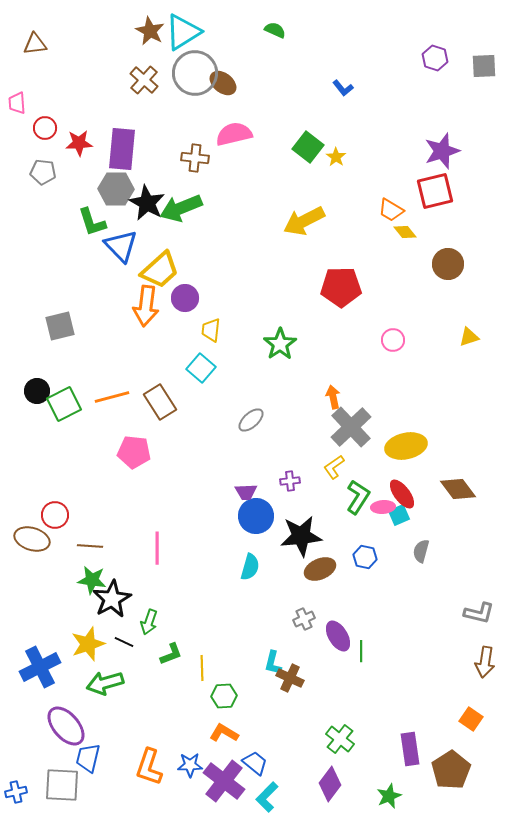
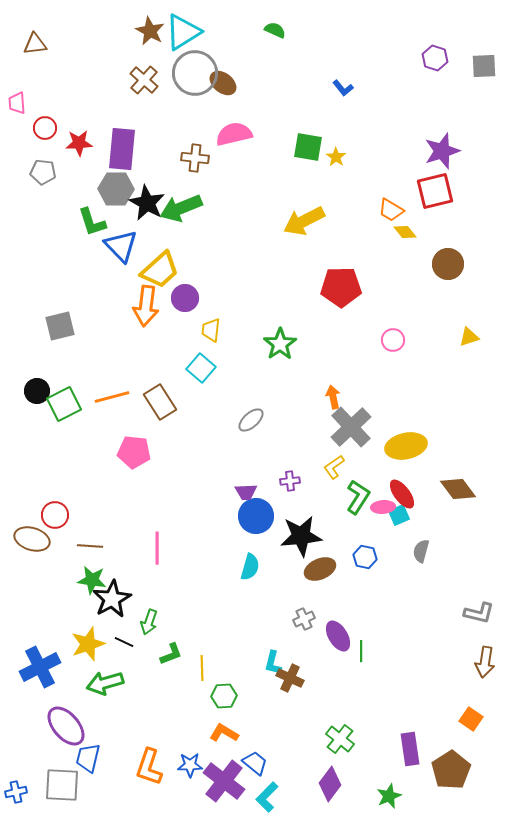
green square at (308, 147): rotated 28 degrees counterclockwise
